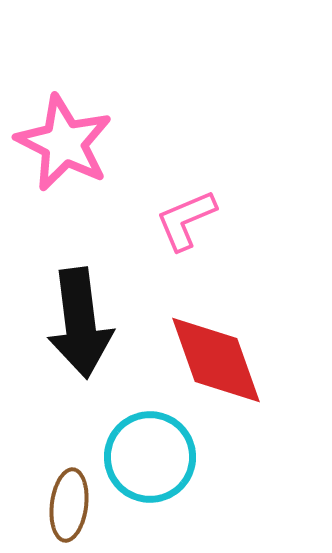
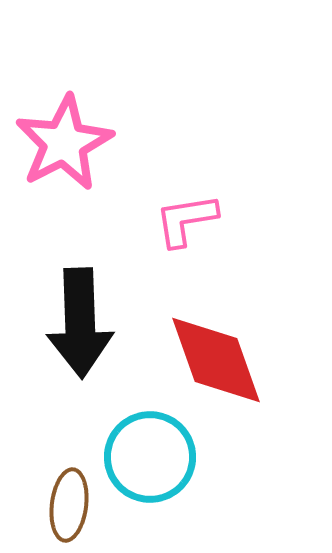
pink star: rotated 18 degrees clockwise
pink L-shape: rotated 14 degrees clockwise
black arrow: rotated 5 degrees clockwise
